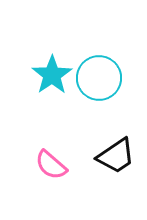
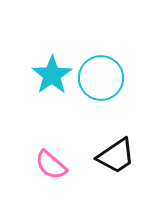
cyan circle: moved 2 px right
